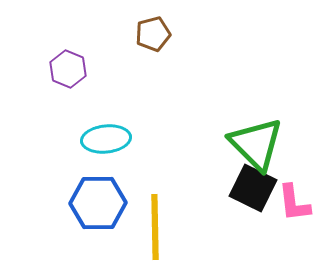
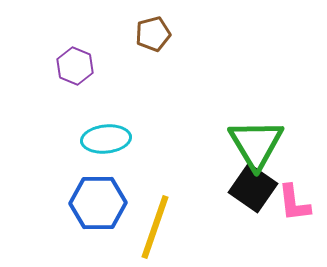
purple hexagon: moved 7 px right, 3 px up
green triangle: rotated 14 degrees clockwise
black square: rotated 9 degrees clockwise
yellow line: rotated 20 degrees clockwise
